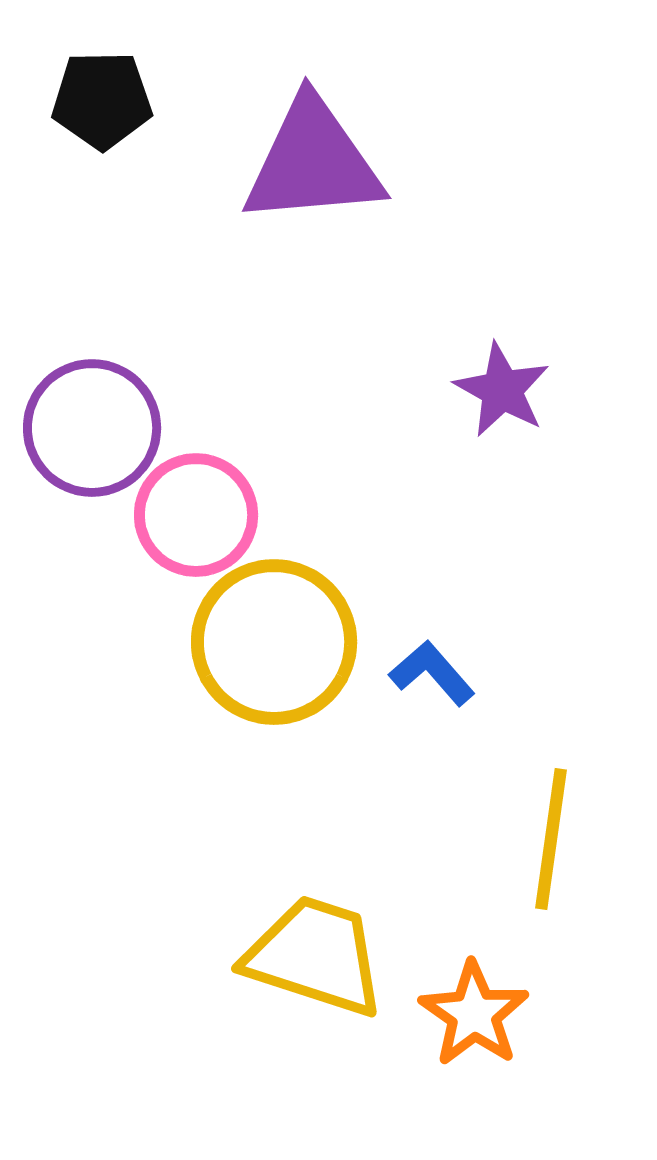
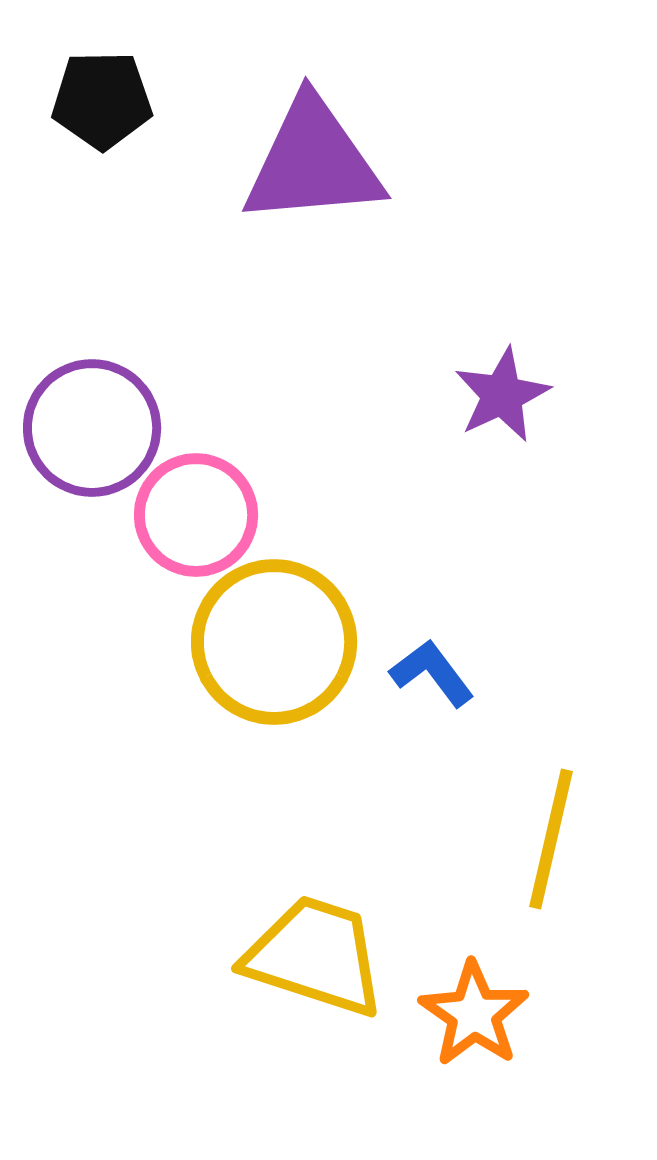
purple star: moved 5 px down; rotated 18 degrees clockwise
blue L-shape: rotated 4 degrees clockwise
yellow line: rotated 5 degrees clockwise
